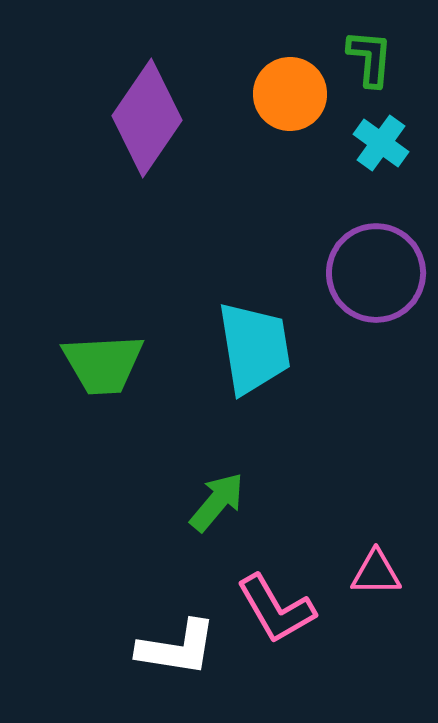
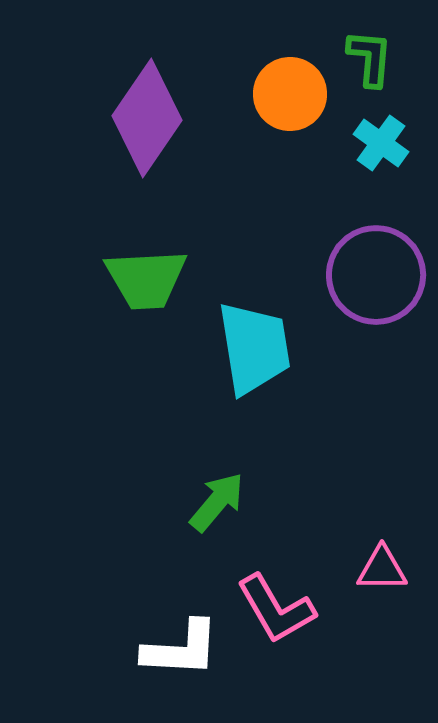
purple circle: moved 2 px down
green trapezoid: moved 43 px right, 85 px up
pink triangle: moved 6 px right, 4 px up
white L-shape: moved 4 px right, 1 px down; rotated 6 degrees counterclockwise
